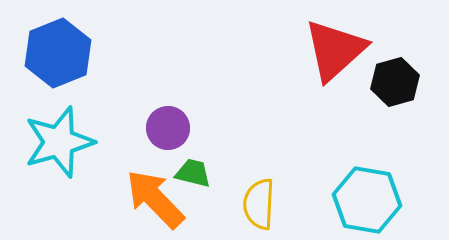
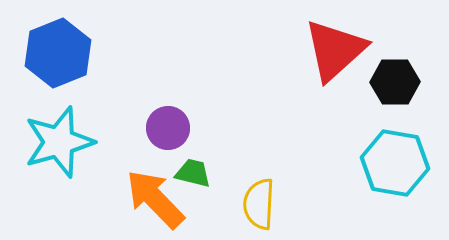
black hexagon: rotated 15 degrees clockwise
cyan hexagon: moved 28 px right, 37 px up
